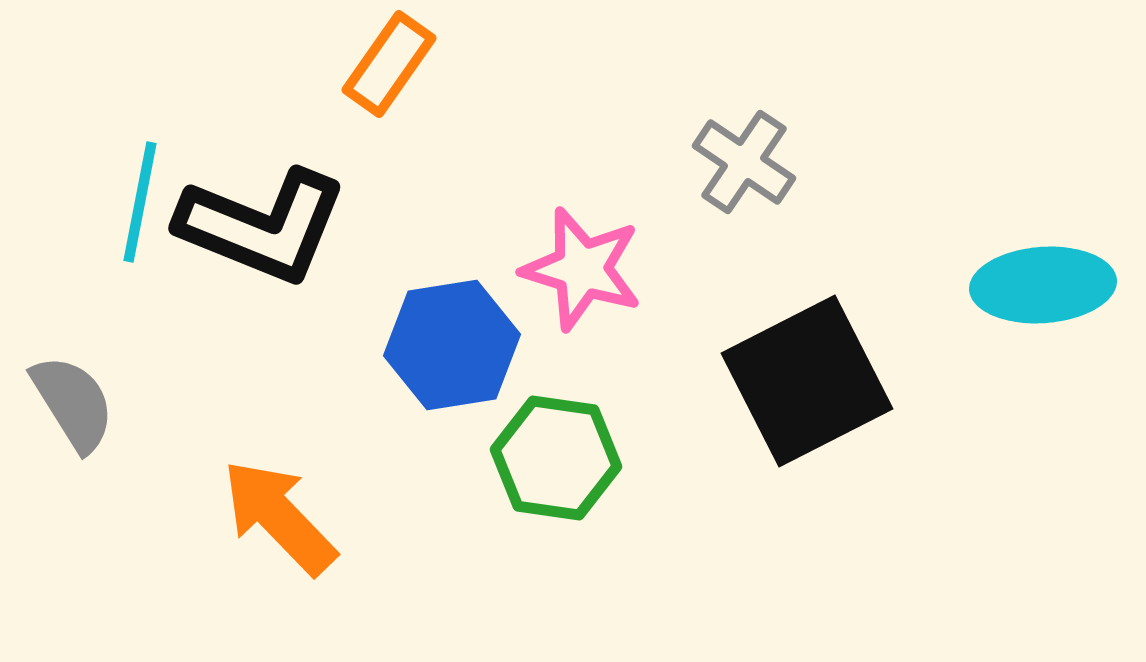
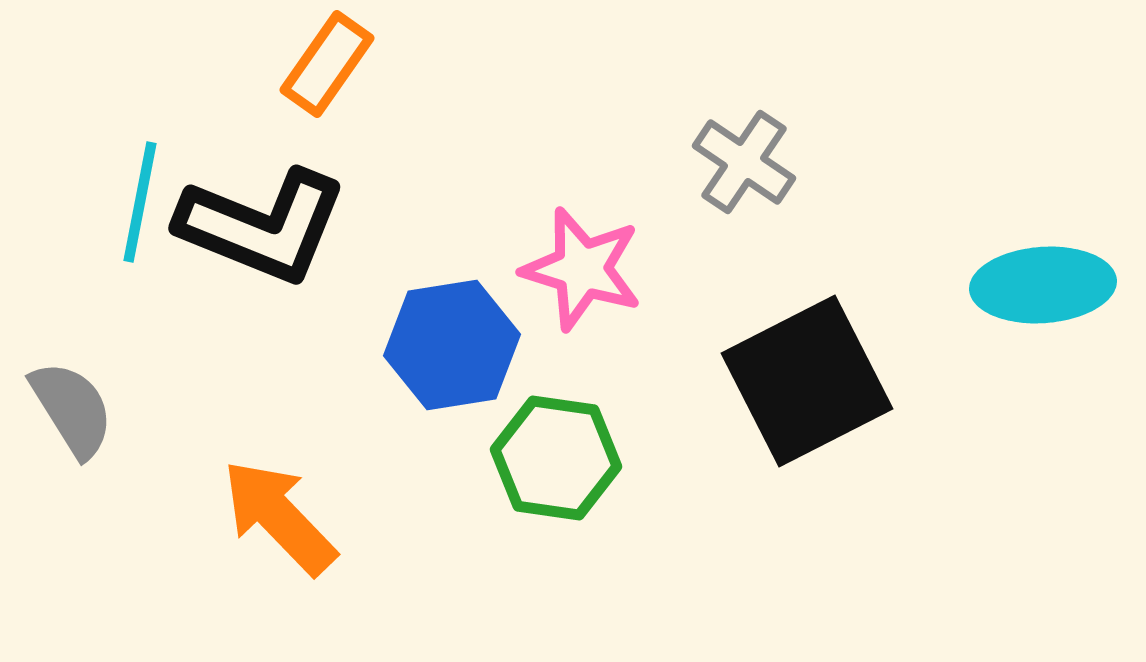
orange rectangle: moved 62 px left
gray semicircle: moved 1 px left, 6 px down
